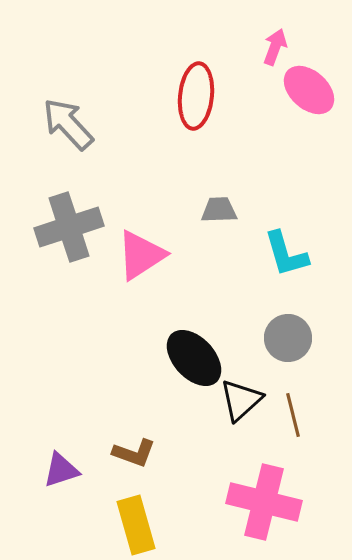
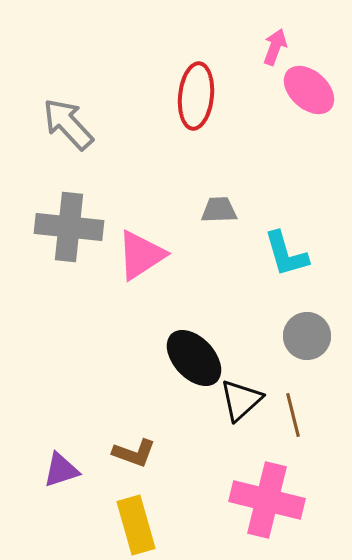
gray cross: rotated 24 degrees clockwise
gray circle: moved 19 px right, 2 px up
pink cross: moved 3 px right, 2 px up
